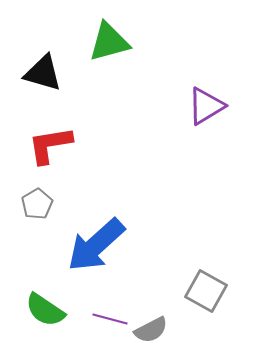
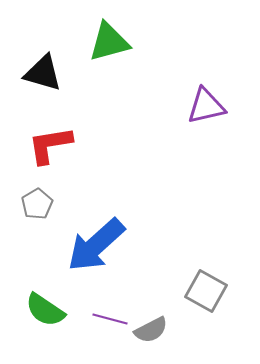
purple triangle: rotated 18 degrees clockwise
